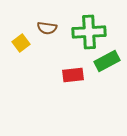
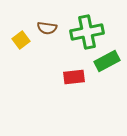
green cross: moved 2 px left; rotated 8 degrees counterclockwise
yellow square: moved 3 px up
red rectangle: moved 1 px right, 2 px down
